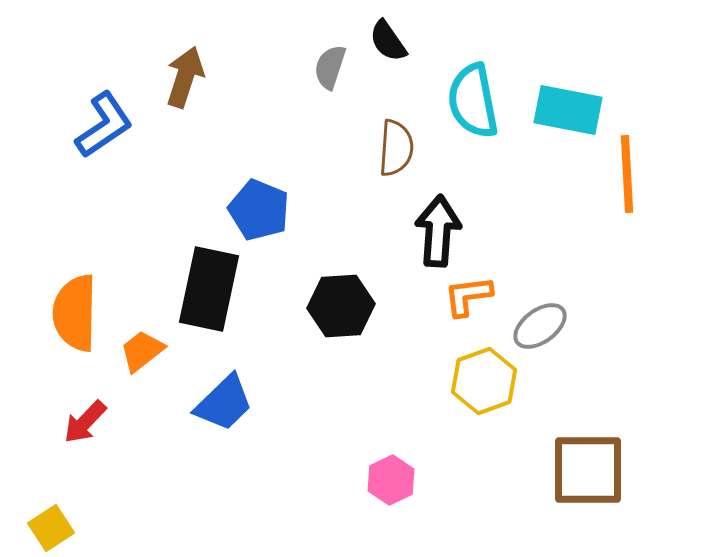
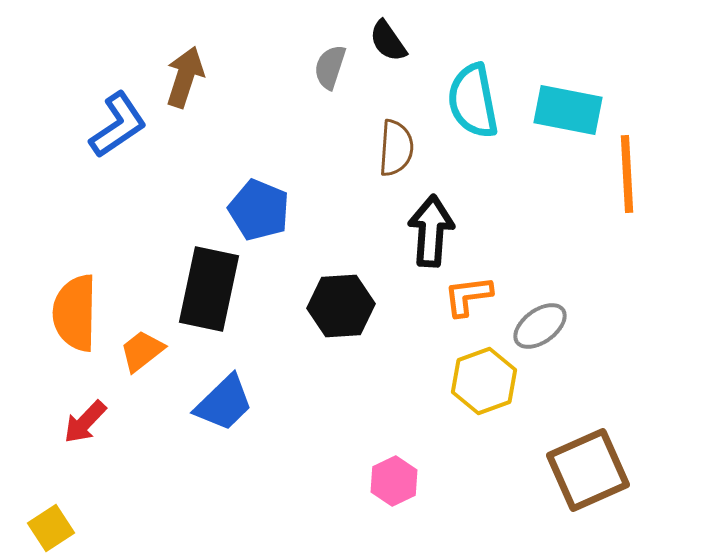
blue L-shape: moved 14 px right
black arrow: moved 7 px left
brown square: rotated 24 degrees counterclockwise
pink hexagon: moved 3 px right, 1 px down
